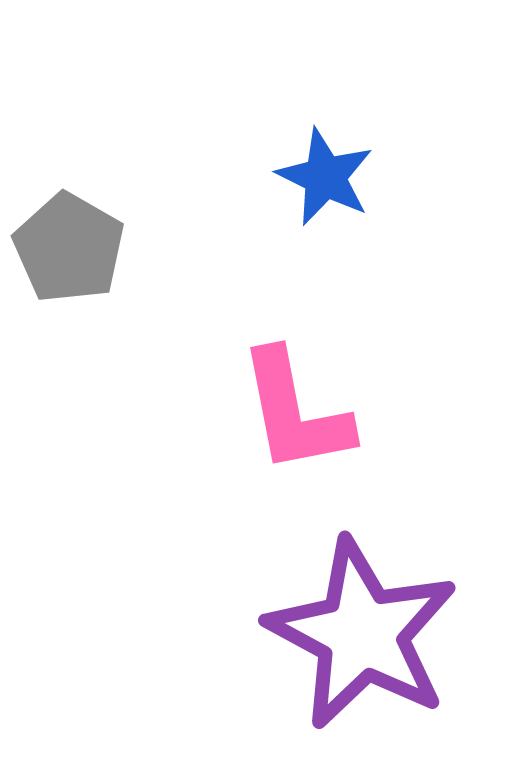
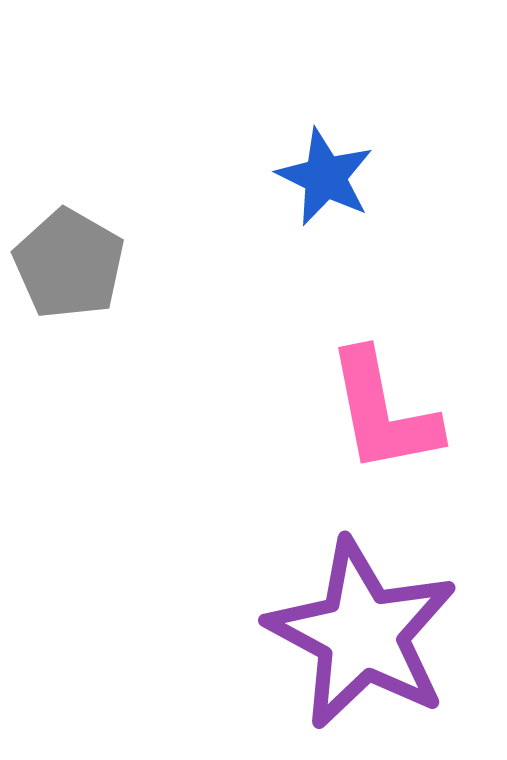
gray pentagon: moved 16 px down
pink L-shape: moved 88 px right
